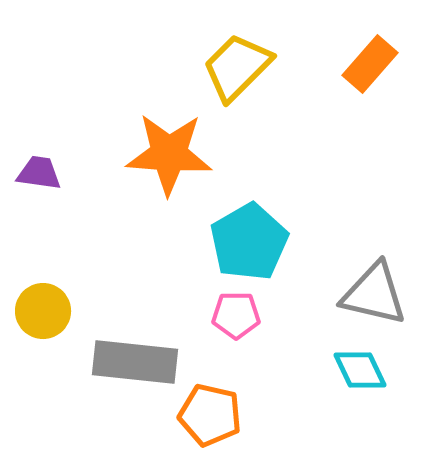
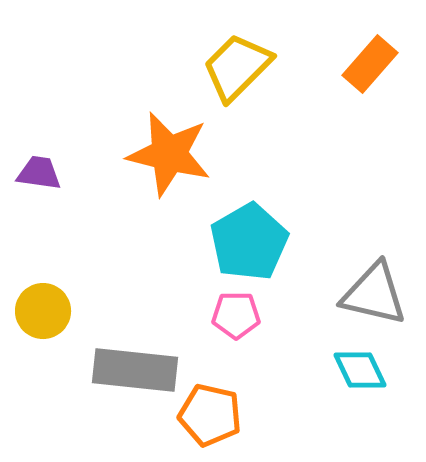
orange star: rotated 10 degrees clockwise
gray rectangle: moved 8 px down
